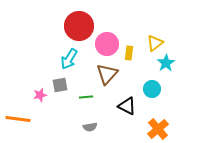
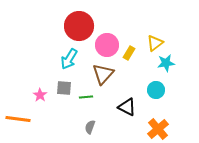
pink circle: moved 1 px down
yellow rectangle: rotated 24 degrees clockwise
cyan star: rotated 24 degrees clockwise
brown triangle: moved 4 px left
gray square: moved 4 px right, 3 px down; rotated 14 degrees clockwise
cyan circle: moved 4 px right, 1 px down
pink star: rotated 24 degrees counterclockwise
black triangle: moved 1 px down
gray semicircle: rotated 120 degrees clockwise
